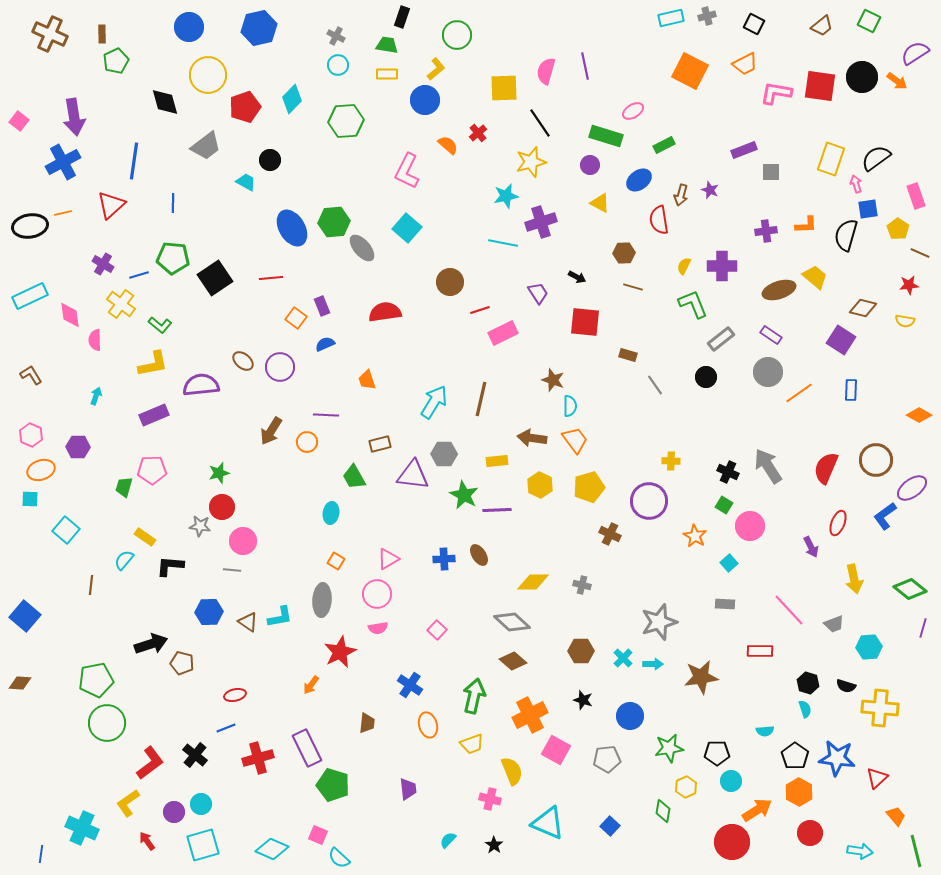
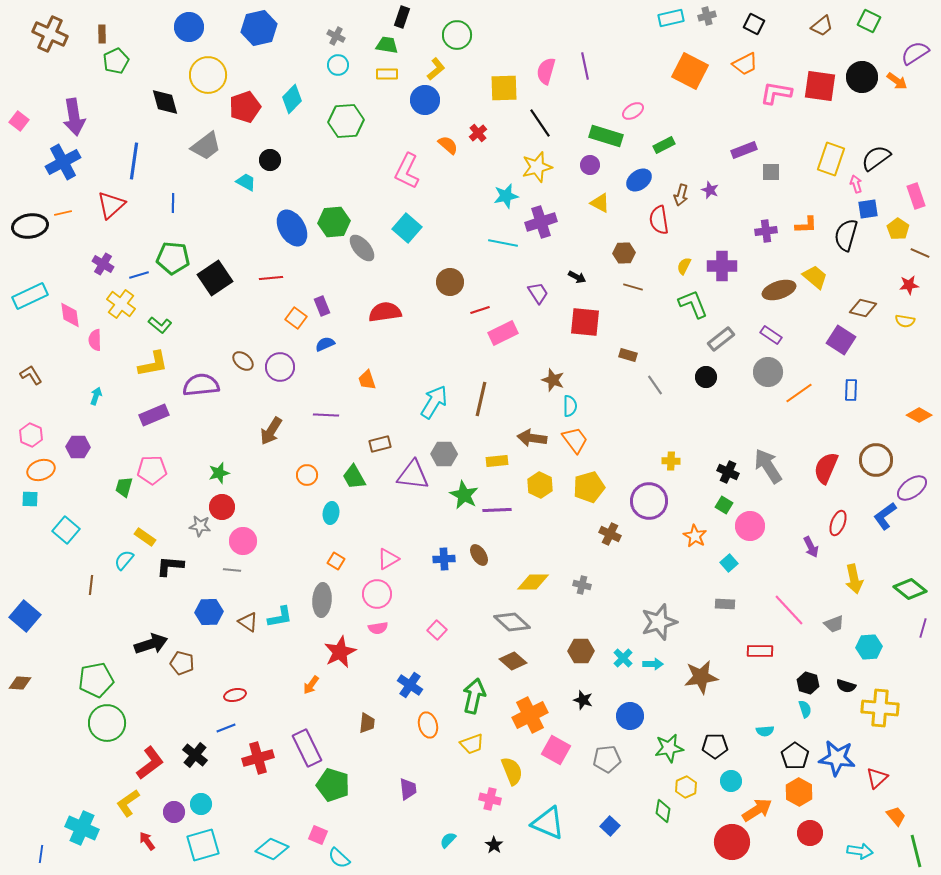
yellow star at (531, 162): moved 6 px right, 5 px down
orange circle at (307, 442): moved 33 px down
black pentagon at (717, 753): moved 2 px left, 7 px up
